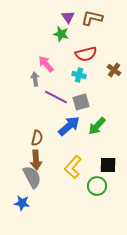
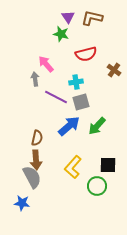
cyan cross: moved 3 px left, 7 px down; rotated 24 degrees counterclockwise
